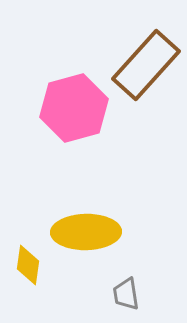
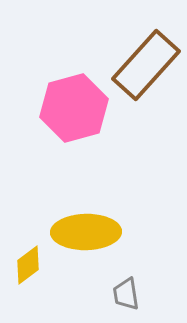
yellow diamond: rotated 45 degrees clockwise
